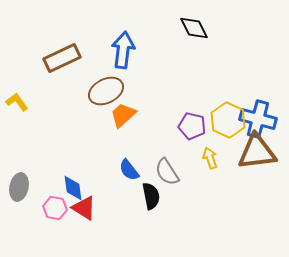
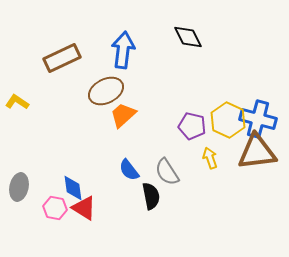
black diamond: moved 6 px left, 9 px down
yellow L-shape: rotated 20 degrees counterclockwise
